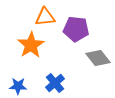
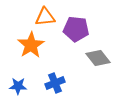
blue cross: rotated 18 degrees clockwise
